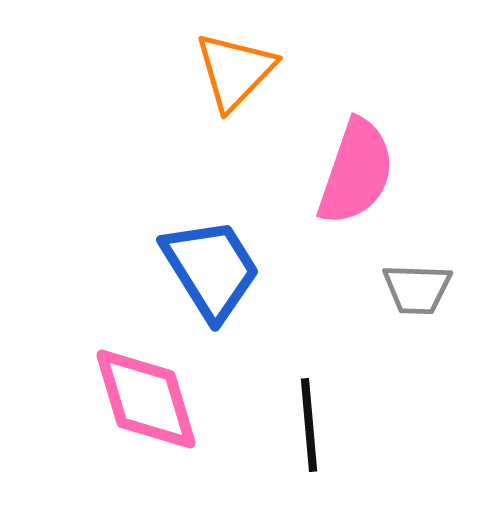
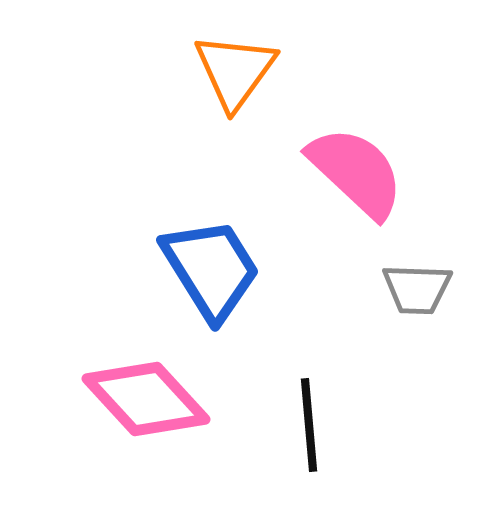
orange triangle: rotated 8 degrees counterclockwise
pink semicircle: rotated 66 degrees counterclockwise
pink diamond: rotated 26 degrees counterclockwise
